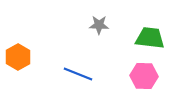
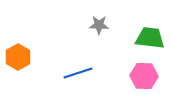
blue line: moved 1 px up; rotated 40 degrees counterclockwise
